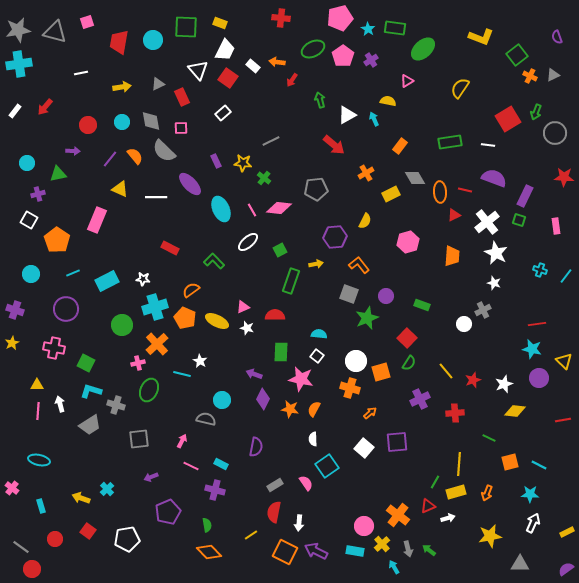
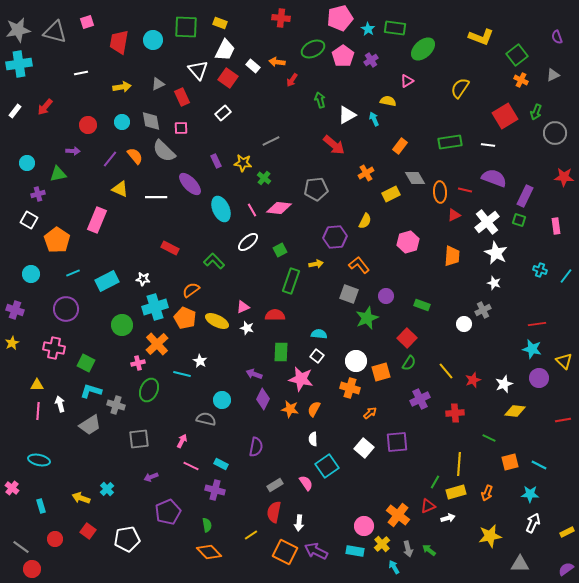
orange cross at (530, 76): moved 9 px left, 4 px down
red square at (508, 119): moved 3 px left, 3 px up
